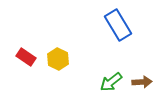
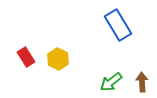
red rectangle: rotated 24 degrees clockwise
brown arrow: rotated 90 degrees counterclockwise
